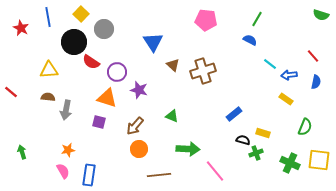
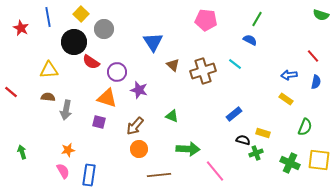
cyan line at (270, 64): moved 35 px left
